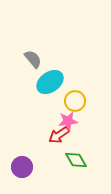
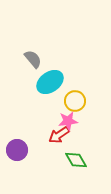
purple circle: moved 5 px left, 17 px up
